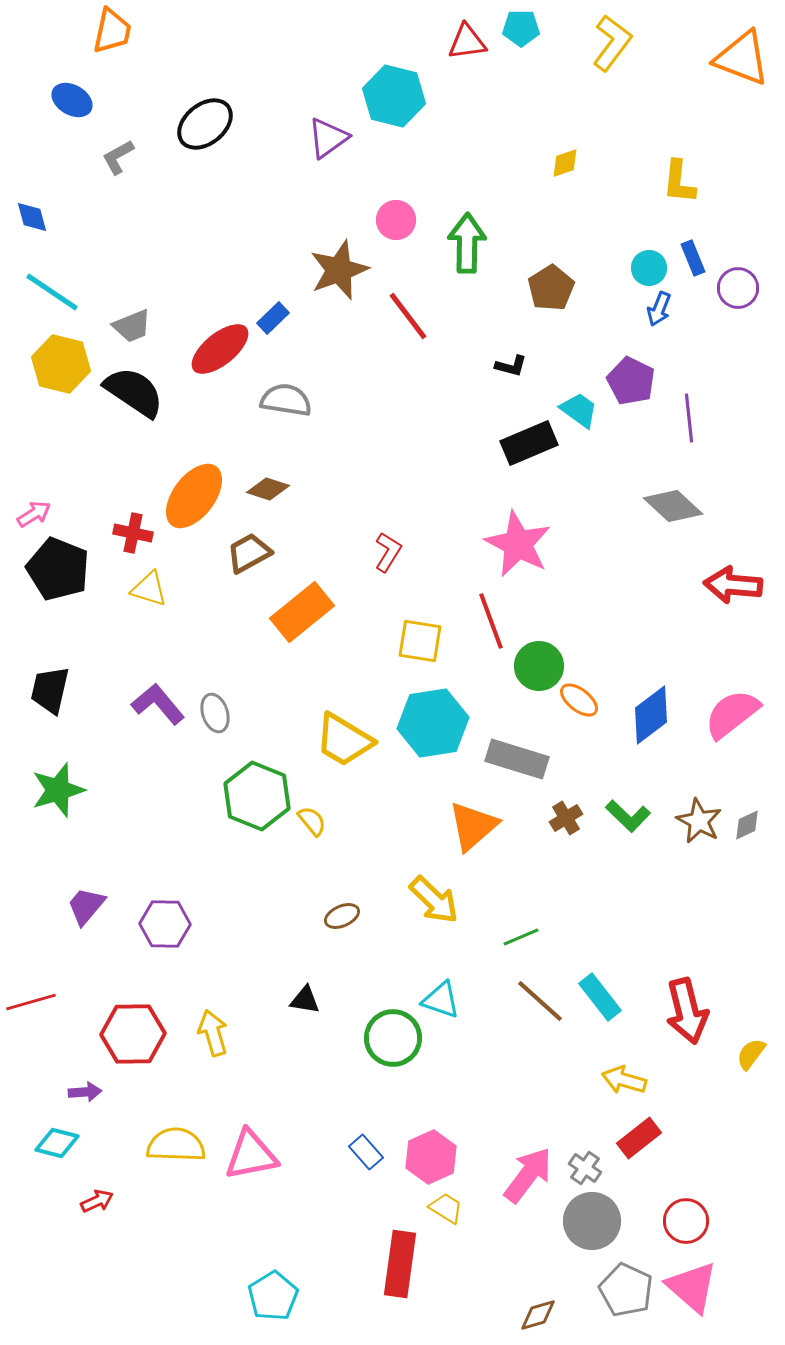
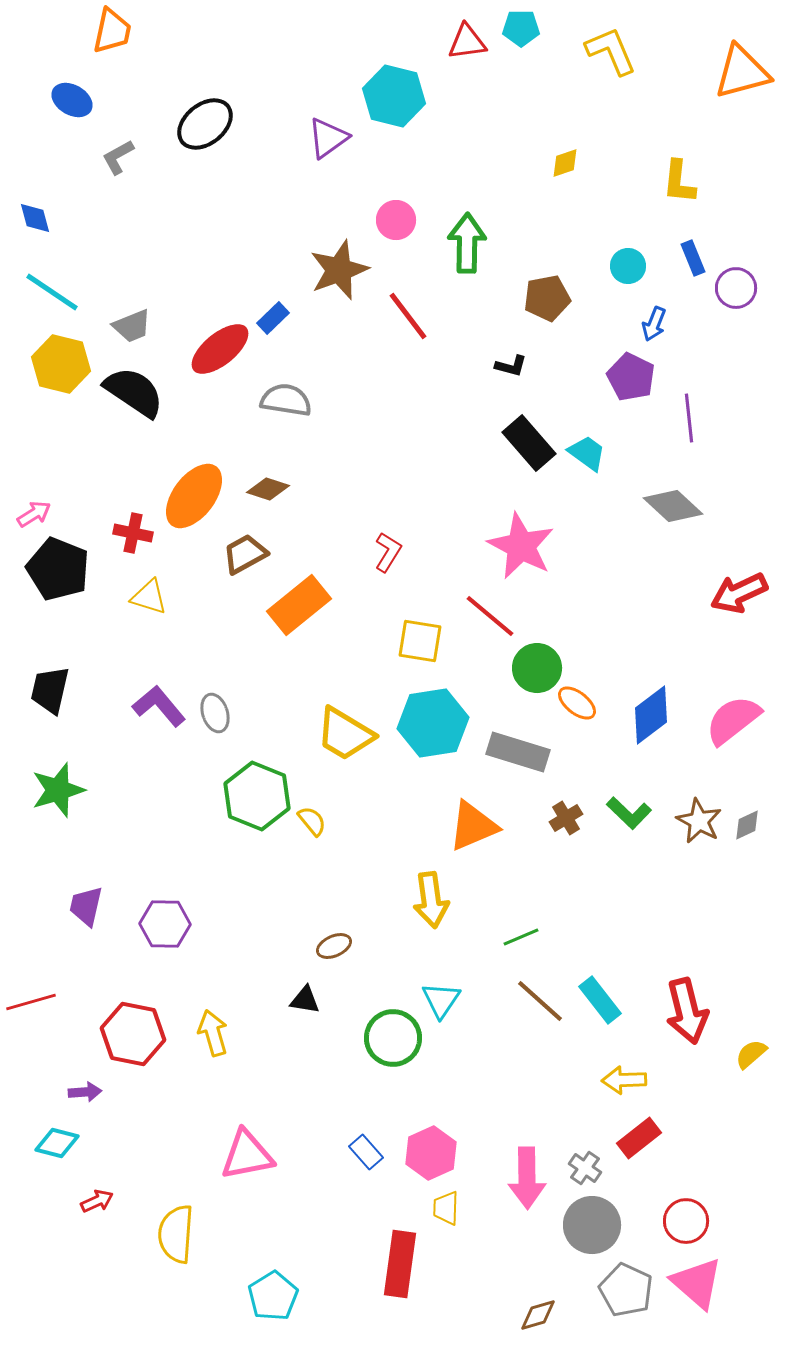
yellow L-shape at (612, 43): moved 1 px left, 8 px down; rotated 60 degrees counterclockwise
orange triangle at (742, 58): moved 14 px down; rotated 36 degrees counterclockwise
blue diamond at (32, 217): moved 3 px right, 1 px down
cyan circle at (649, 268): moved 21 px left, 2 px up
brown pentagon at (551, 288): moved 4 px left, 10 px down; rotated 21 degrees clockwise
purple circle at (738, 288): moved 2 px left
blue arrow at (659, 309): moved 5 px left, 15 px down
purple pentagon at (631, 381): moved 4 px up
cyan trapezoid at (579, 410): moved 8 px right, 43 px down
black rectangle at (529, 443): rotated 72 degrees clockwise
pink star at (518, 544): moved 3 px right, 2 px down
brown trapezoid at (249, 553): moved 4 px left, 1 px down
red arrow at (733, 585): moved 6 px right, 8 px down; rotated 30 degrees counterclockwise
yellow triangle at (149, 589): moved 8 px down
orange rectangle at (302, 612): moved 3 px left, 7 px up
red line at (491, 621): moved 1 px left, 5 px up; rotated 30 degrees counterclockwise
green circle at (539, 666): moved 2 px left, 2 px down
orange ellipse at (579, 700): moved 2 px left, 3 px down
purple L-shape at (158, 704): moved 1 px right, 2 px down
pink semicircle at (732, 714): moved 1 px right, 6 px down
yellow trapezoid at (344, 740): moved 1 px right, 6 px up
gray rectangle at (517, 759): moved 1 px right, 7 px up
green L-shape at (628, 816): moved 1 px right, 3 px up
orange triangle at (473, 826): rotated 18 degrees clockwise
yellow arrow at (434, 900): moved 3 px left; rotated 38 degrees clockwise
purple trapezoid at (86, 906): rotated 27 degrees counterclockwise
brown ellipse at (342, 916): moved 8 px left, 30 px down
cyan rectangle at (600, 997): moved 3 px down
cyan triangle at (441, 1000): rotated 45 degrees clockwise
red hexagon at (133, 1034): rotated 12 degrees clockwise
yellow semicircle at (751, 1054): rotated 12 degrees clockwise
yellow arrow at (624, 1080): rotated 18 degrees counterclockwise
yellow semicircle at (176, 1145): moved 89 px down; rotated 88 degrees counterclockwise
pink triangle at (251, 1155): moved 4 px left
pink hexagon at (431, 1157): moved 4 px up
pink arrow at (528, 1175): moved 1 px left, 3 px down; rotated 142 degrees clockwise
yellow trapezoid at (446, 1208): rotated 120 degrees counterclockwise
gray circle at (592, 1221): moved 4 px down
pink triangle at (692, 1287): moved 5 px right, 4 px up
